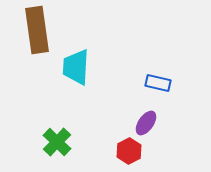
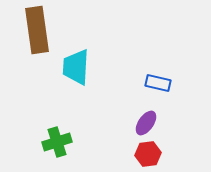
green cross: rotated 28 degrees clockwise
red hexagon: moved 19 px right, 3 px down; rotated 20 degrees clockwise
